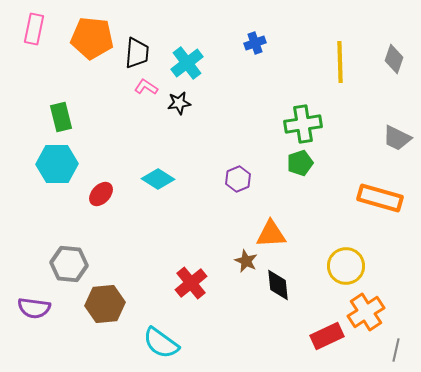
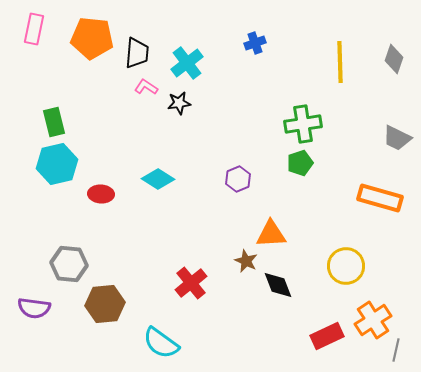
green rectangle: moved 7 px left, 5 px down
cyan hexagon: rotated 12 degrees counterclockwise
red ellipse: rotated 50 degrees clockwise
black diamond: rotated 16 degrees counterclockwise
orange cross: moved 7 px right, 8 px down
